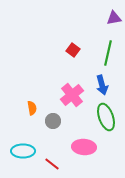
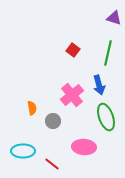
purple triangle: rotated 28 degrees clockwise
blue arrow: moved 3 px left
